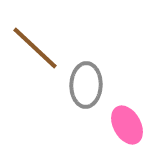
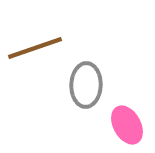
brown line: rotated 62 degrees counterclockwise
